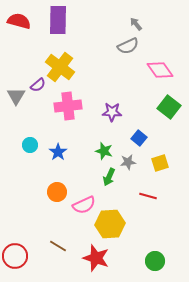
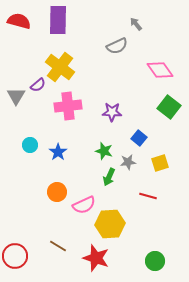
gray semicircle: moved 11 px left
